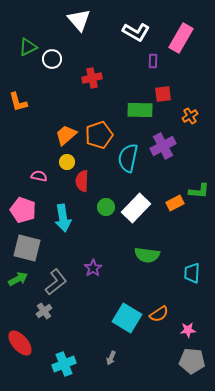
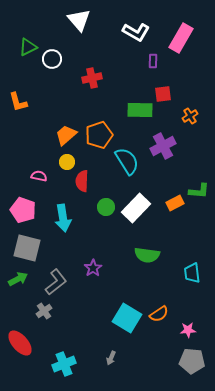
cyan semicircle: moved 1 px left, 3 px down; rotated 136 degrees clockwise
cyan trapezoid: rotated 10 degrees counterclockwise
